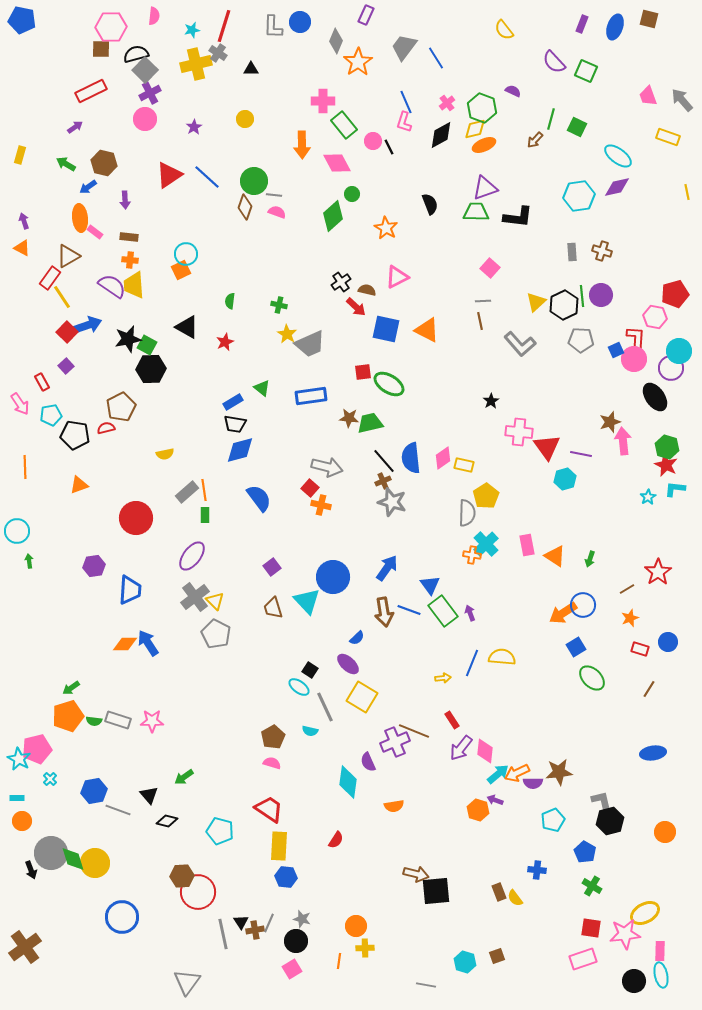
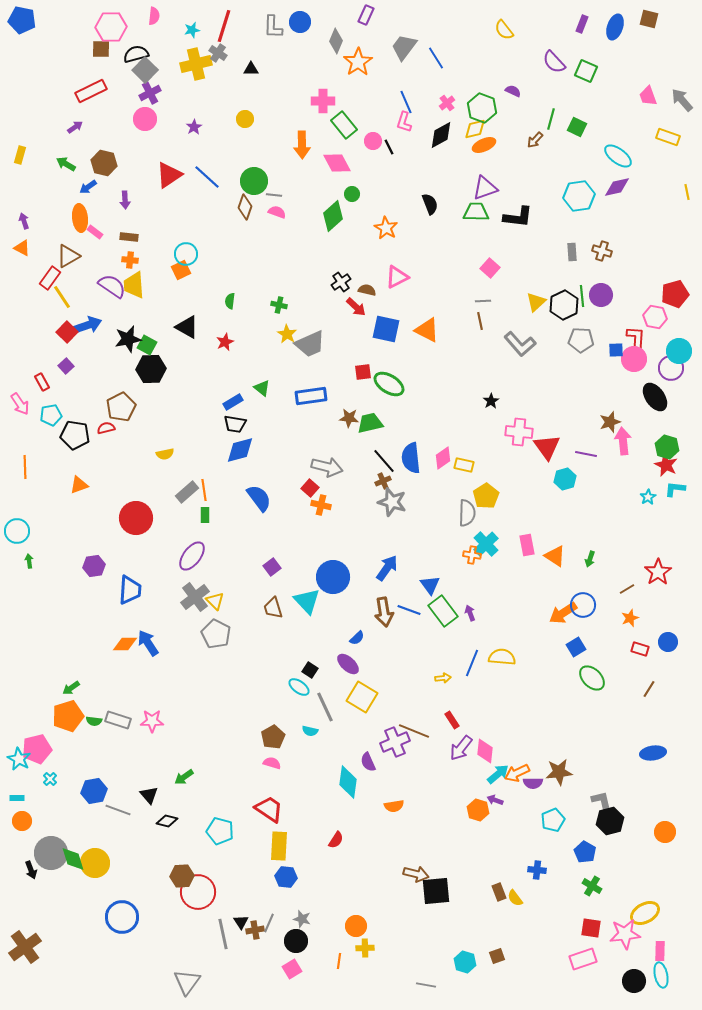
blue square at (616, 350): rotated 21 degrees clockwise
purple line at (581, 454): moved 5 px right
